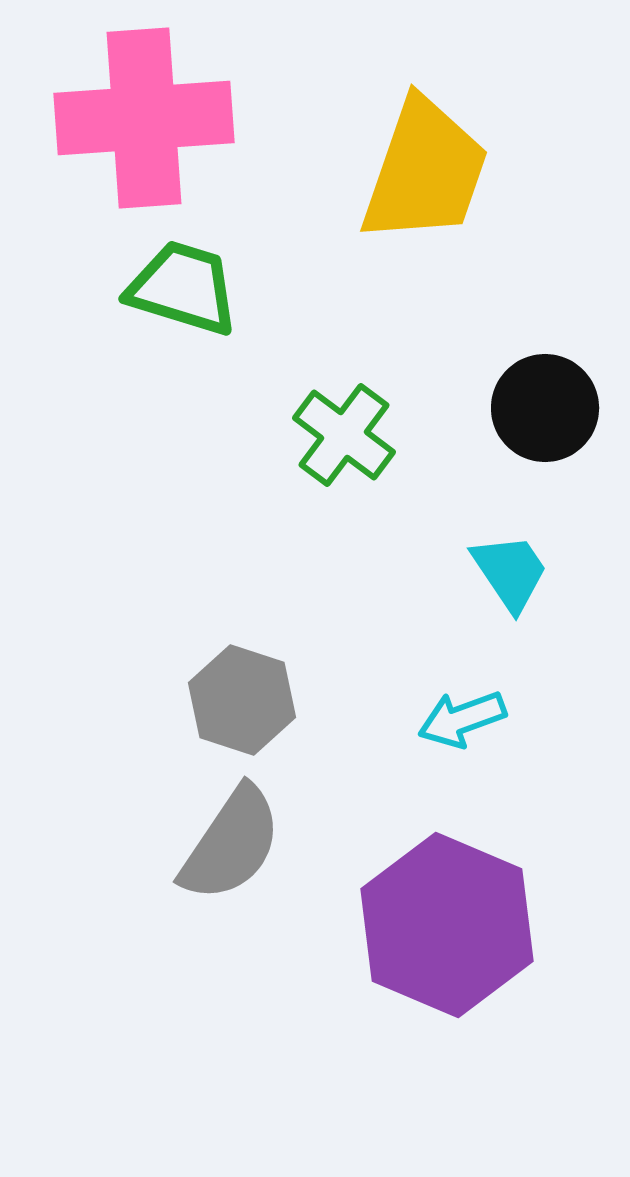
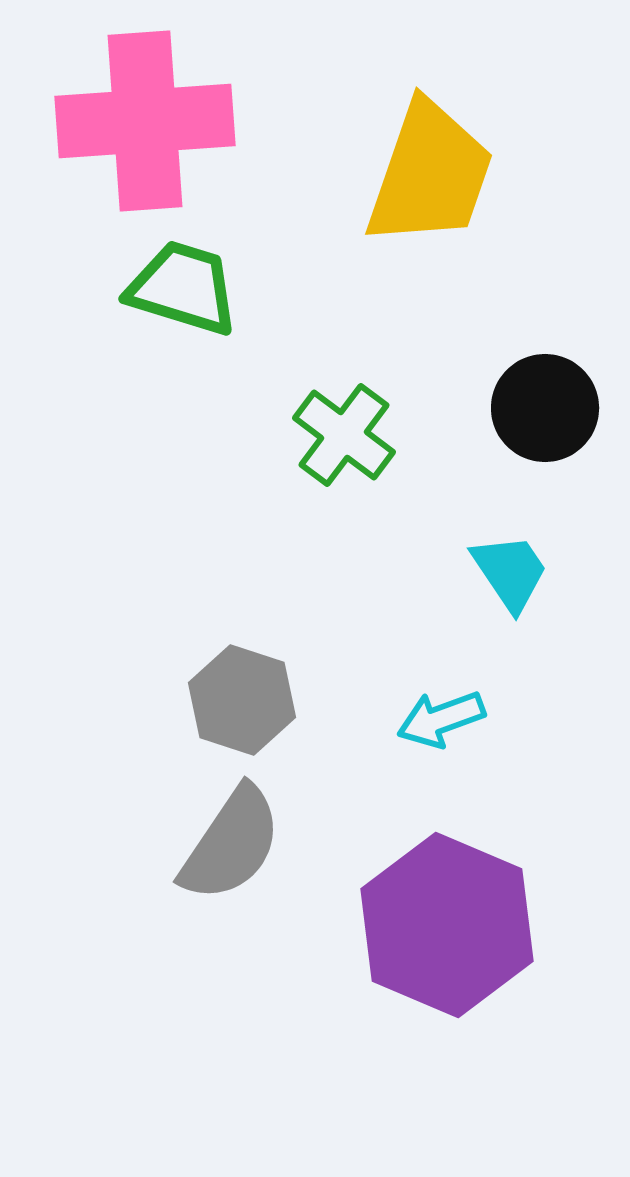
pink cross: moved 1 px right, 3 px down
yellow trapezoid: moved 5 px right, 3 px down
cyan arrow: moved 21 px left
